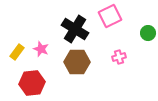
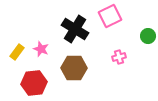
green circle: moved 3 px down
brown hexagon: moved 3 px left, 6 px down
red hexagon: moved 2 px right
